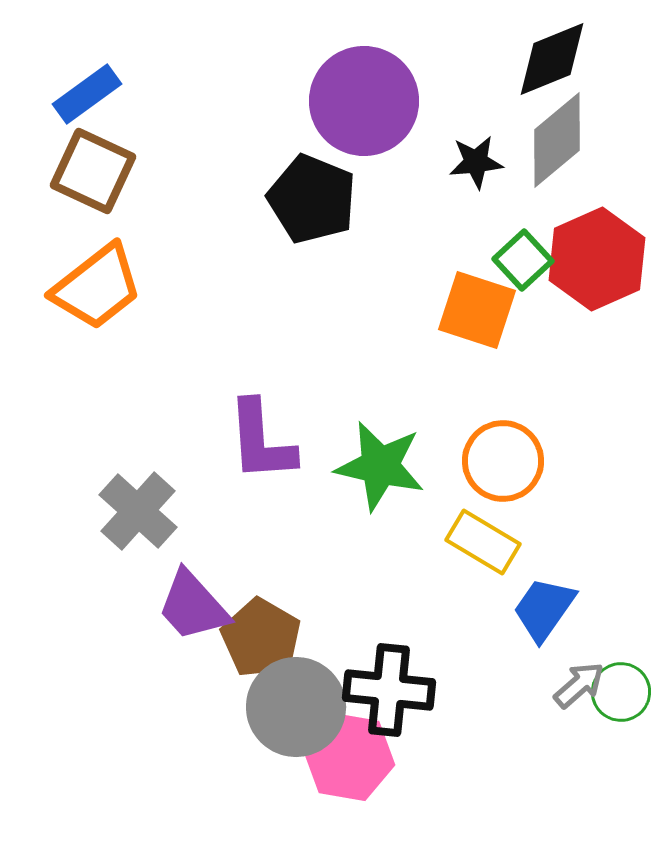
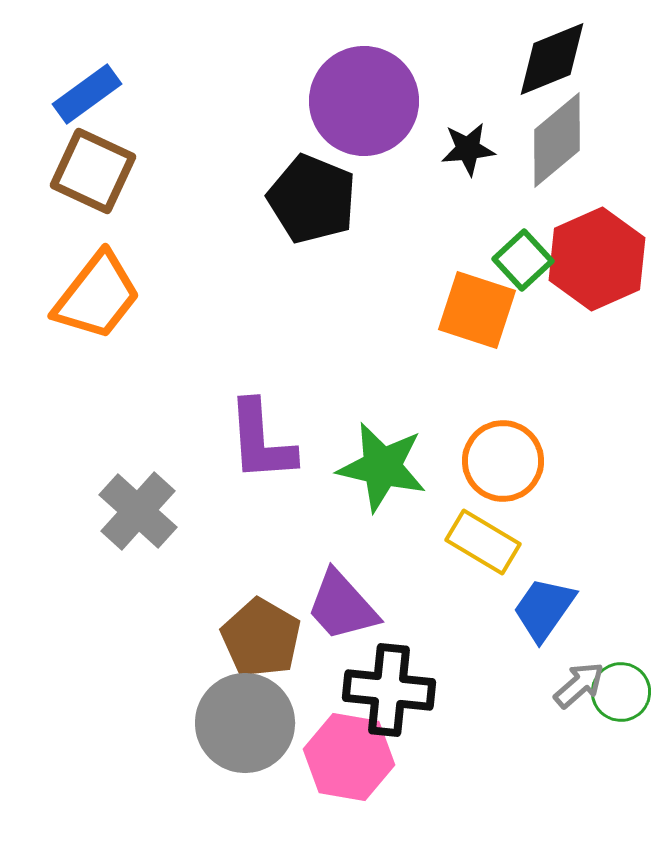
black star: moved 8 px left, 13 px up
orange trapezoid: moved 9 px down; rotated 14 degrees counterclockwise
green star: moved 2 px right, 1 px down
purple trapezoid: moved 149 px right
gray circle: moved 51 px left, 16 px down
